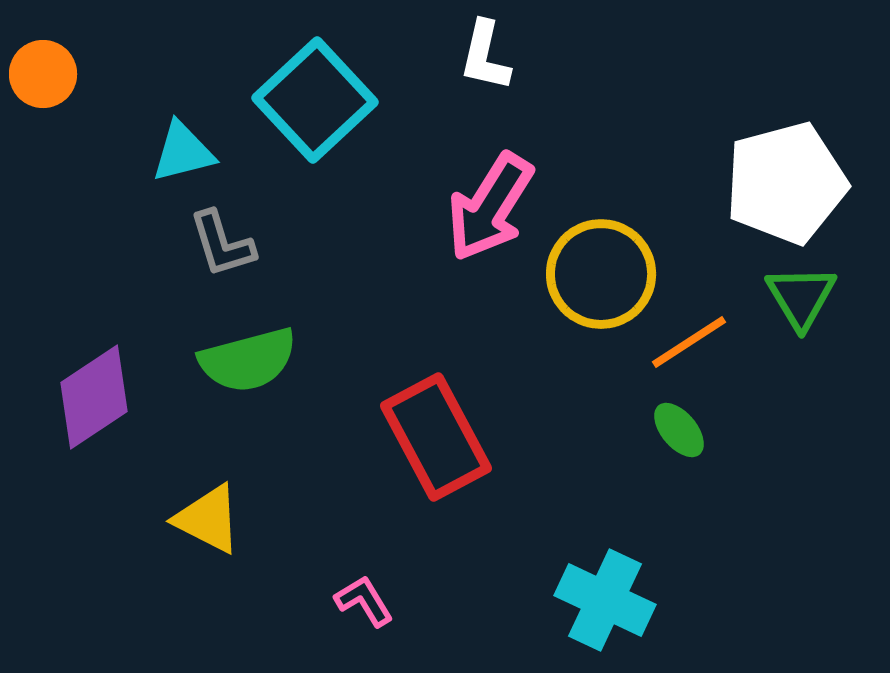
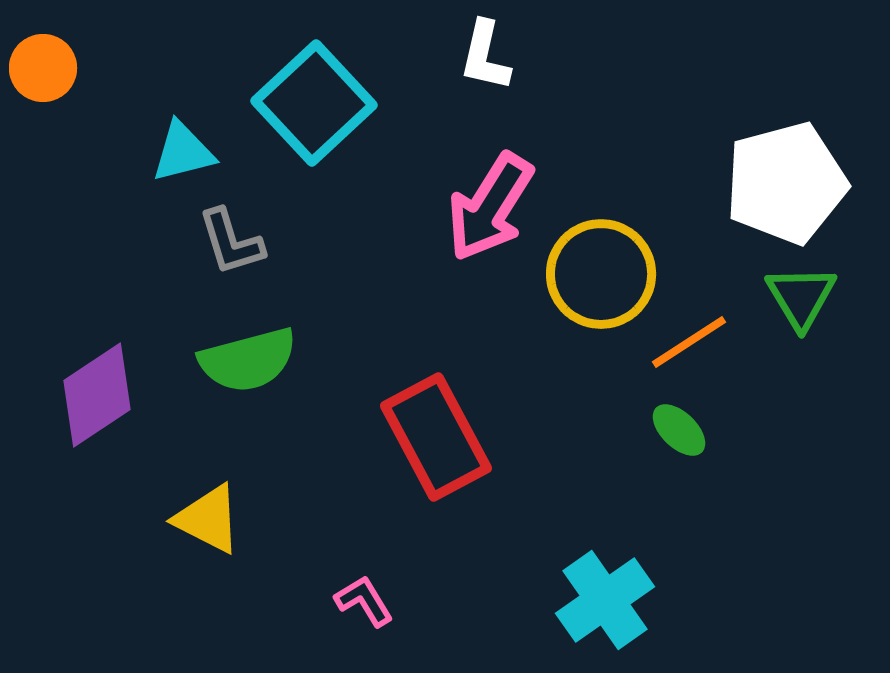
orange circle: moved 6 px up
cyan square: moved 1 px left, 3 px down
gray L-shape: moved 9 px right, 2 px up
purple diamond: moved 3 px right, 2 px up
green ellipse: rotated 6 degrees counterclockwise
cyan cross: rotated 30 degrees clockwise
